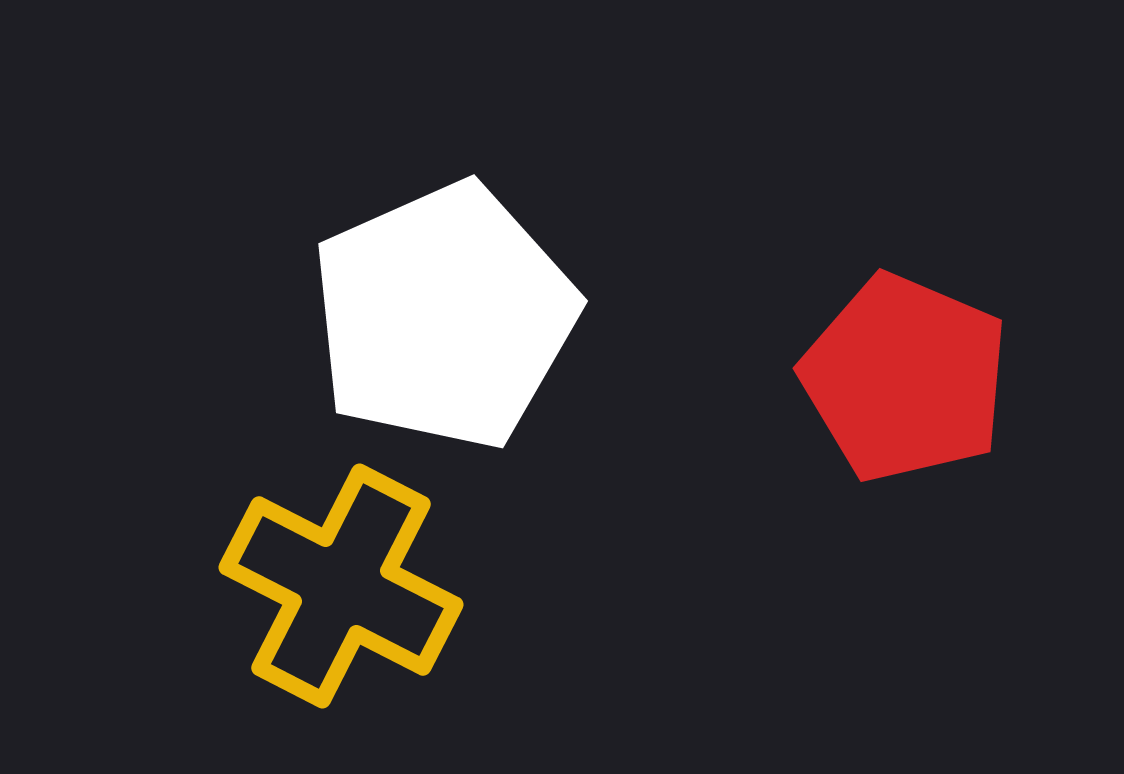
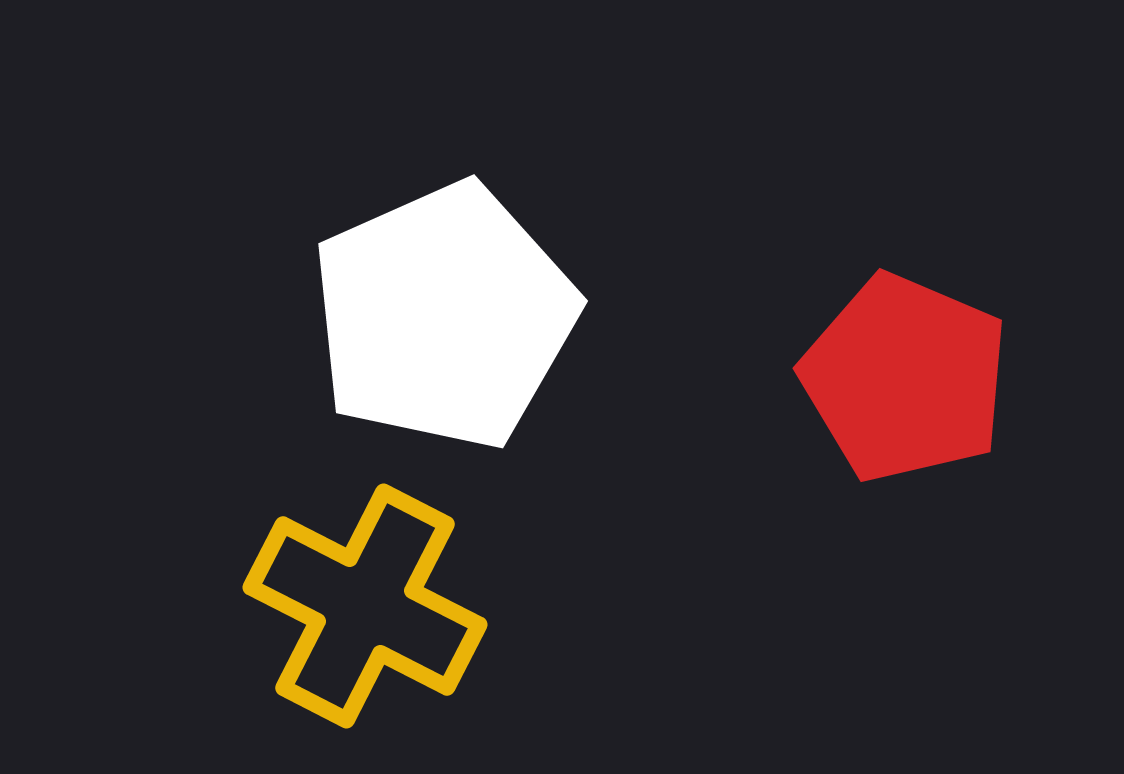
yellow cross: moved 24 px right, 20 px down
